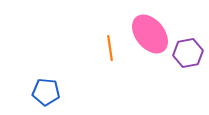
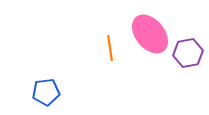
blue pentagon: rotated 12 degrees counterclockwise
